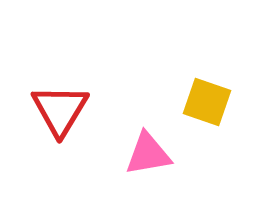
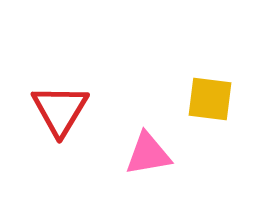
yellow square: moved 3 px right, 3 px up; rotated 12 degrees counterclockwise
